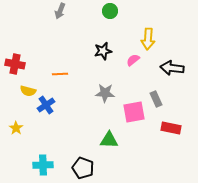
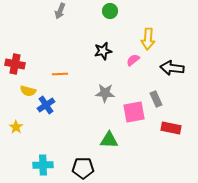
yellow star: moved 1 px up
black pentagon: rotated 20 degrees counterclockwise
